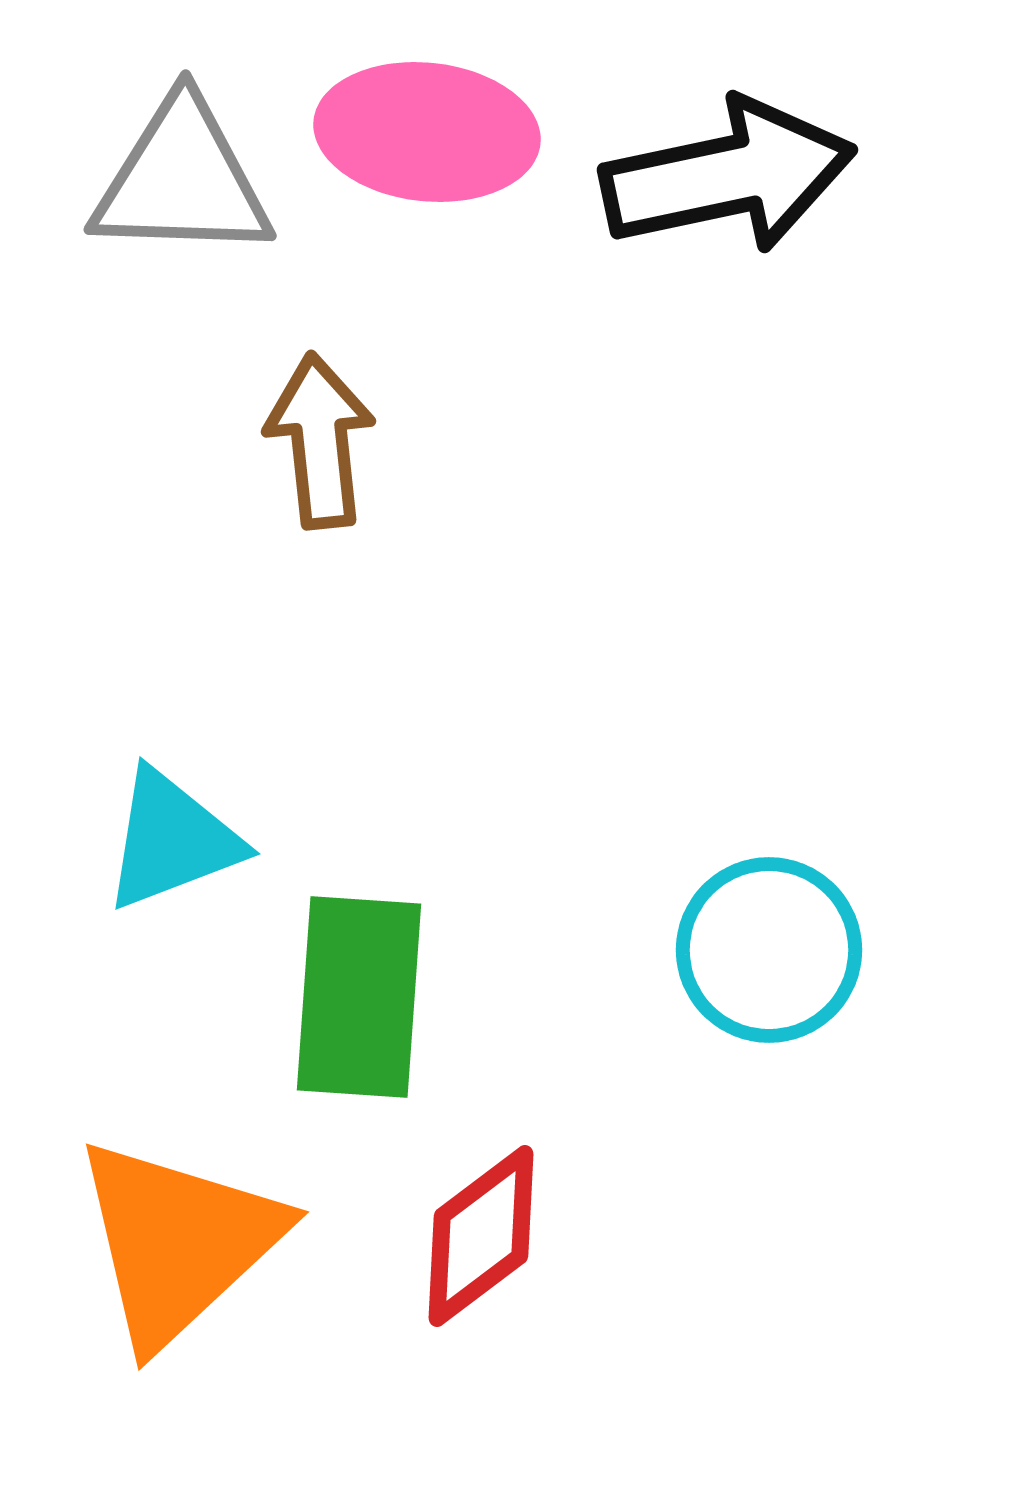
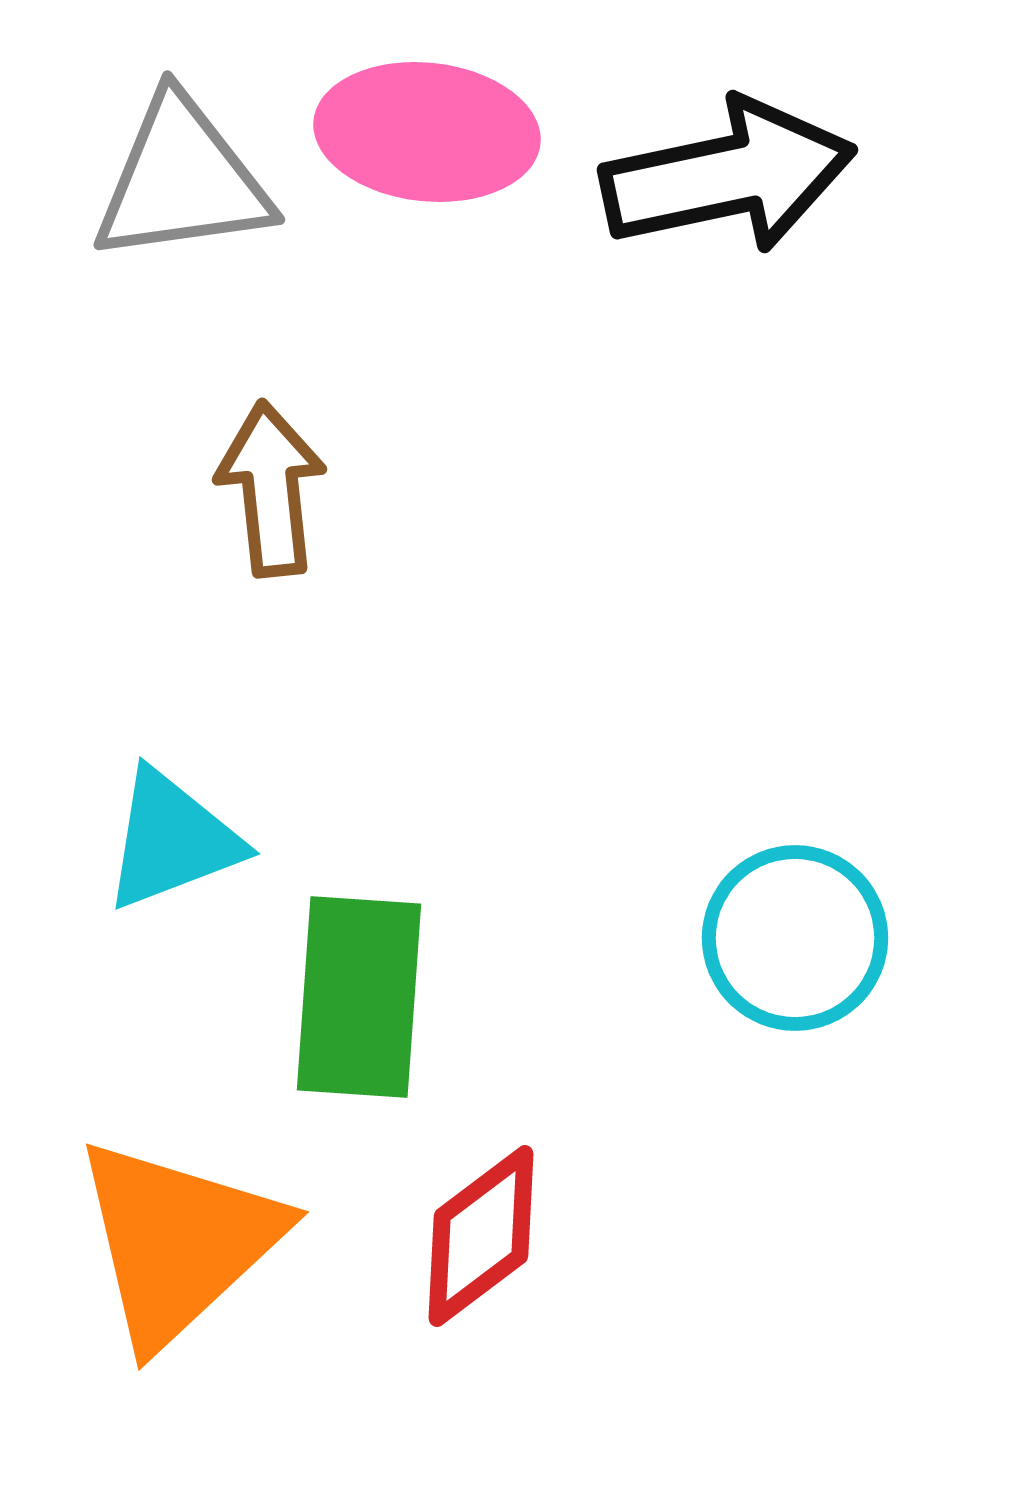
gray triangle: rotated 10 degrees counterclockwise
brown arrow: moved 49 px left, 48 px down
cyan circle: moved 26 px right, 12 px up
